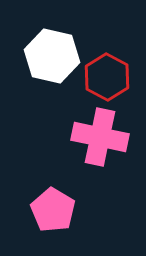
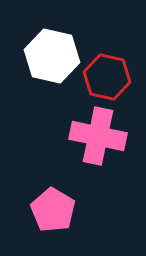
red hexagon: rotated 15 degrees counterclockwise
pink cross: moved 2 px left, 1 px up
